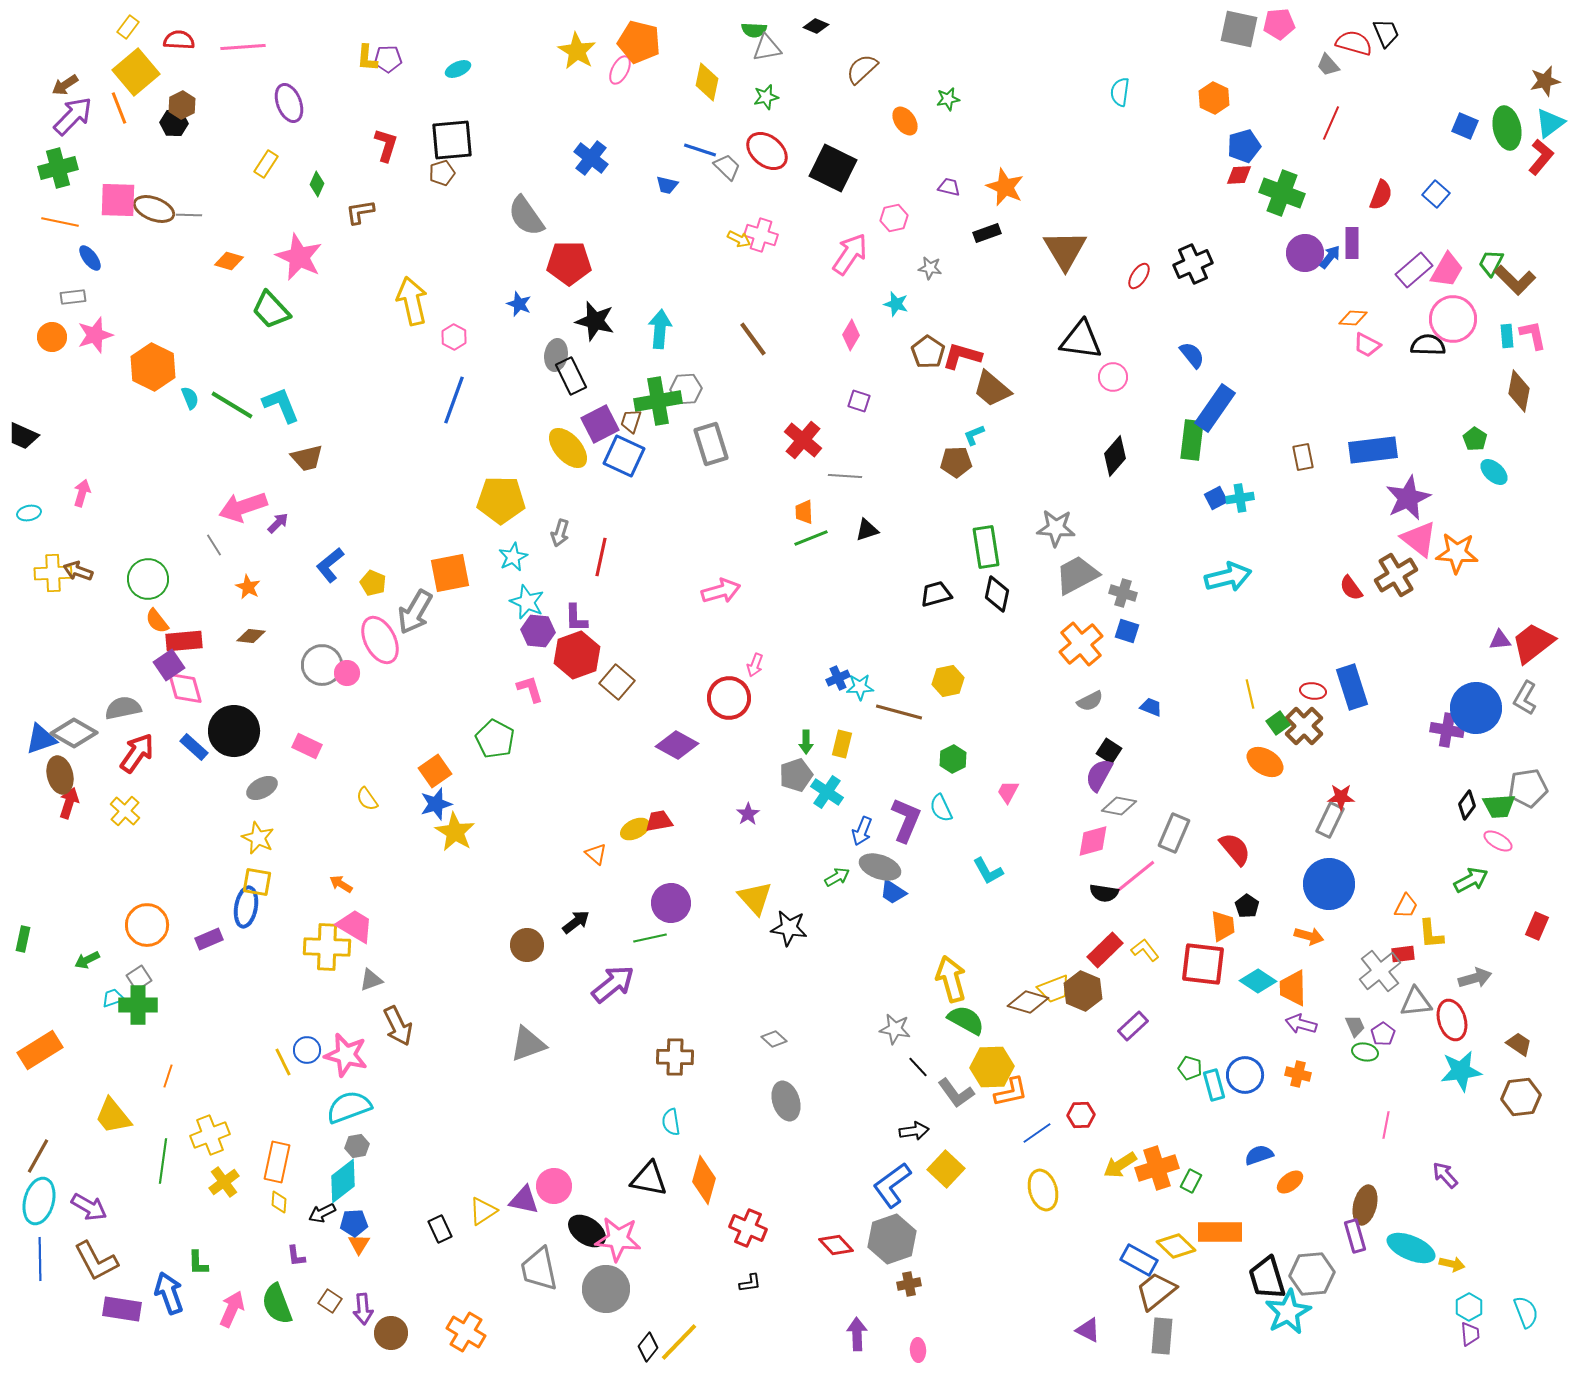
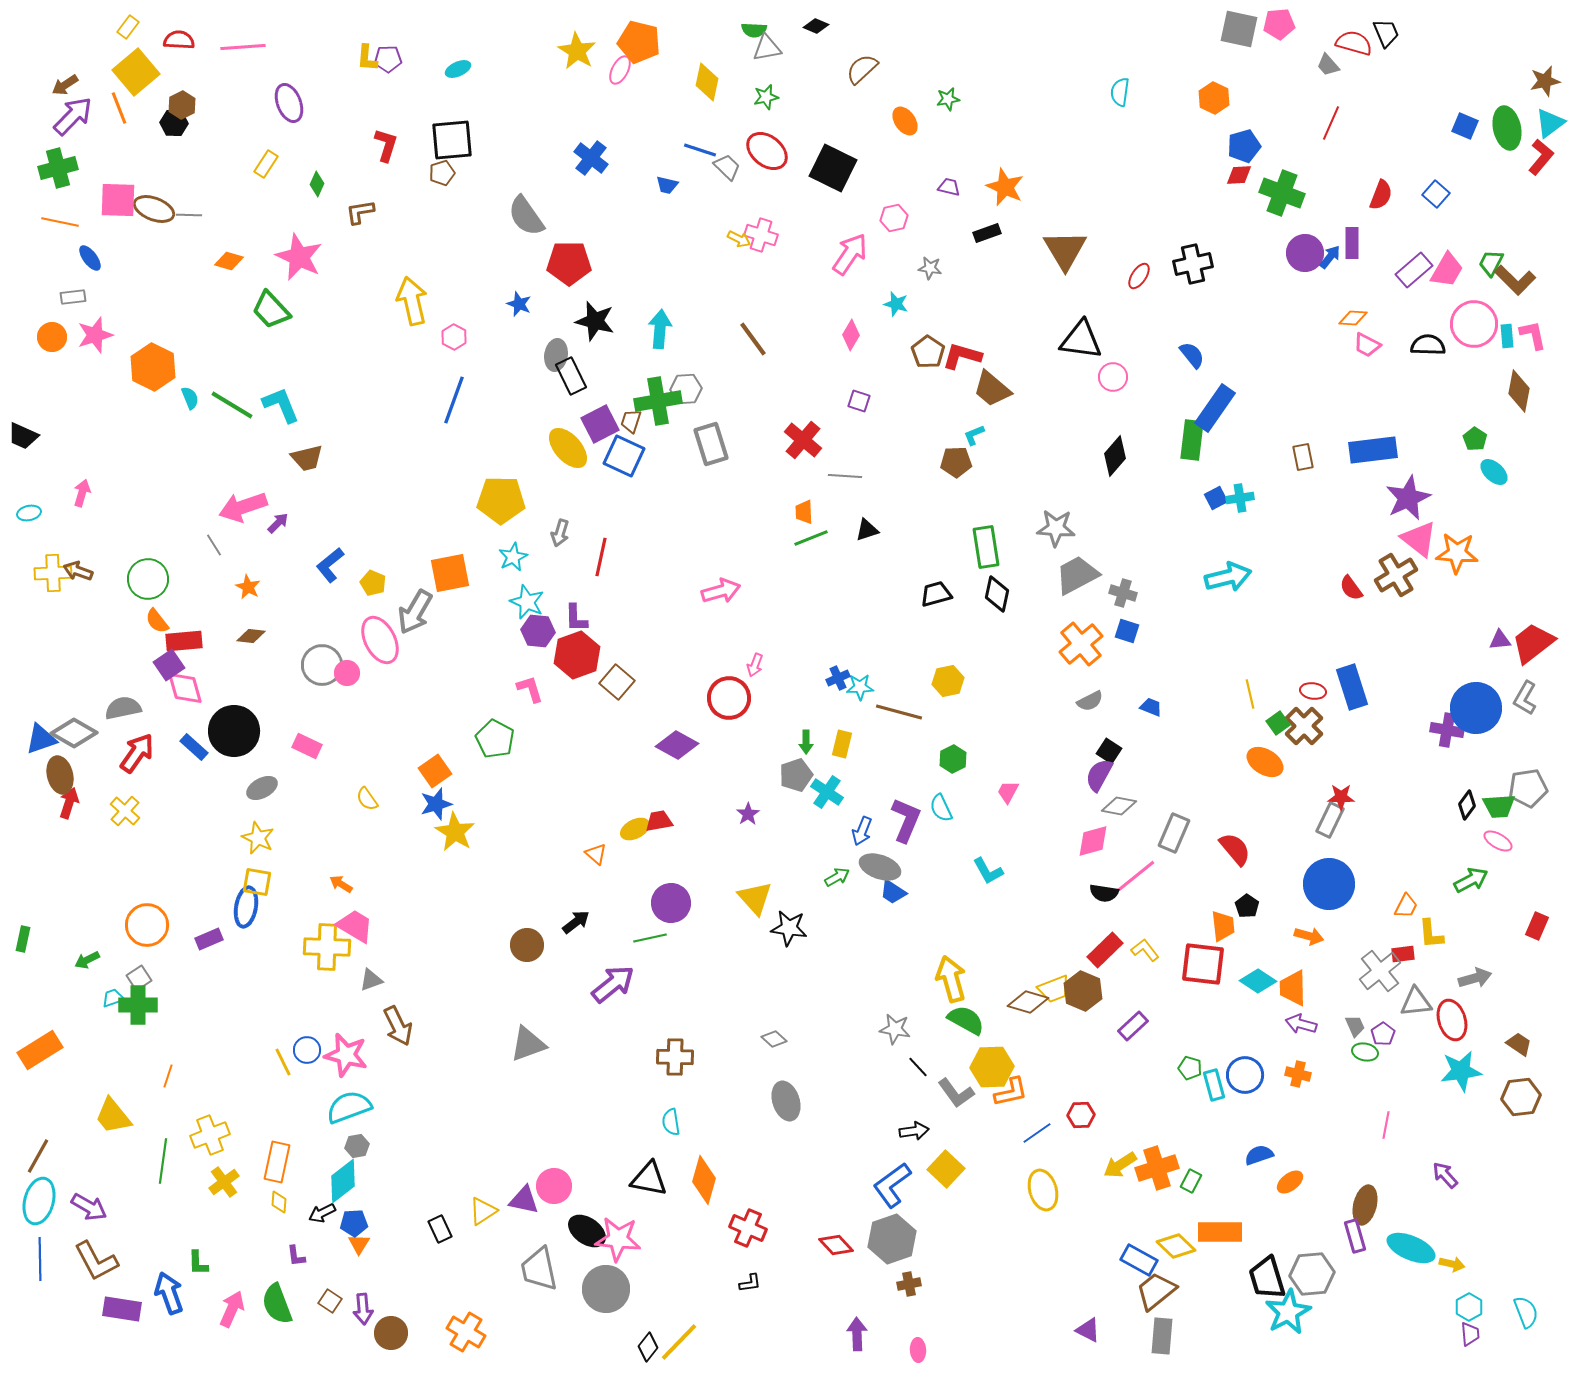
black cross at (1193, 264): rotated 12 degrees clockwise
pink circle at (1453, 319): moved 21 px right, 5 px down
